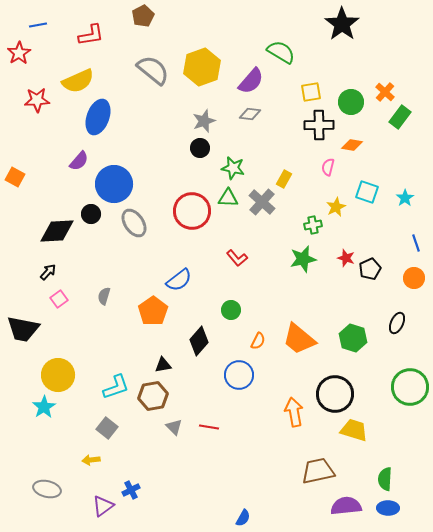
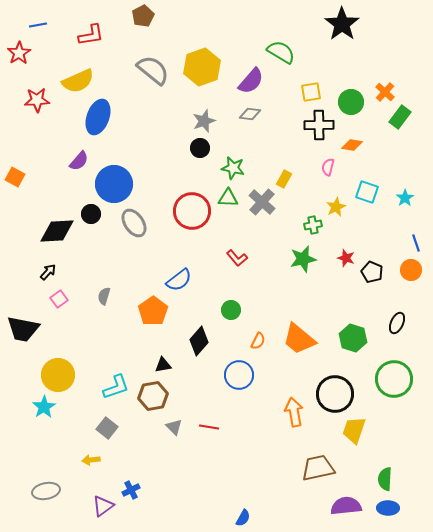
black pentagon at (370, 269): moved 2 px right, 3 px down; rotated 25 degrees counterclockwise
orange circle at (414, 278): moved 3 px left, 8 px up
green circle at (410, 387): moved 16 px left, 8 px up
yellow trapezoid at (354, 430): rotated 88 degrees counterclockwise
brown trapezoid at (318, 471): moved 3 px up
gray ellipse at (47, 489): moved 1 px left, 2 px down; rotated 24 degrees counterclockwise
